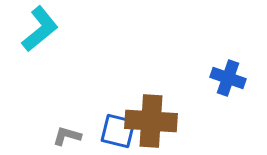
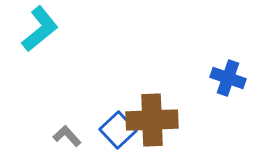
brown cross: moved 1 px right, 1 px up; rotated 6 degrees counterclockwise
blue square: moved 1 px up; rotated 33 degrees clockwise
gray L-shape: rotated 32 degrees clockwise
